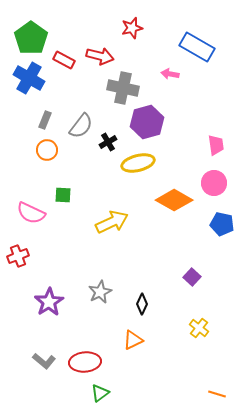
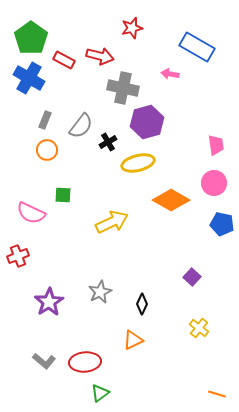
orange diamond: moved 3 px left
